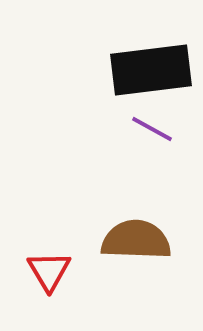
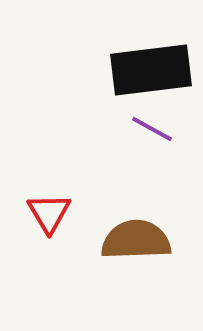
brown semicircle: rotated 4 degrees counterclockwise
red triangle: moved 58 px up
